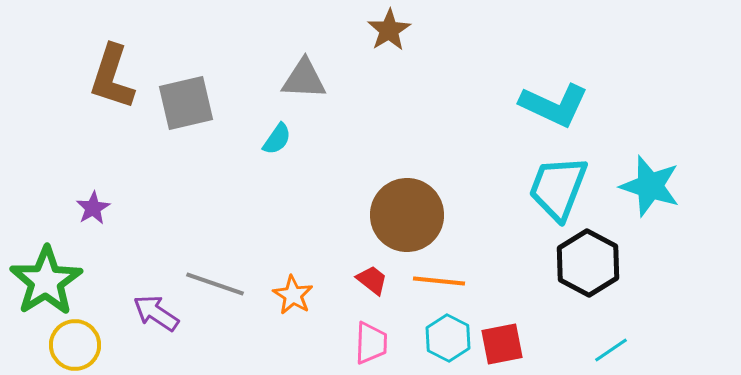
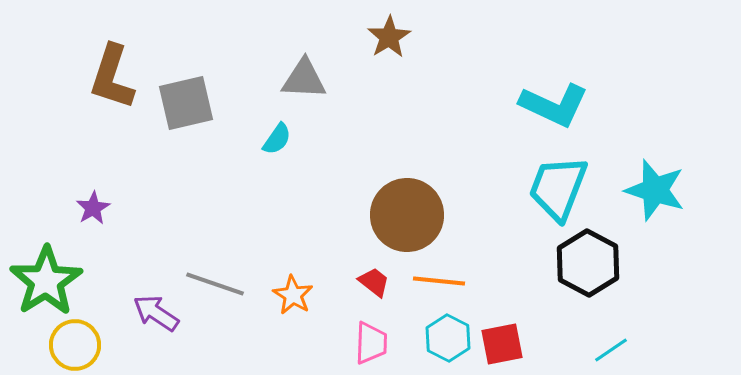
brown star: moved 7 px down
cyan star: moved 5 px right, 4 px down
red trapezoid: moved 2 px right, 2 px down
